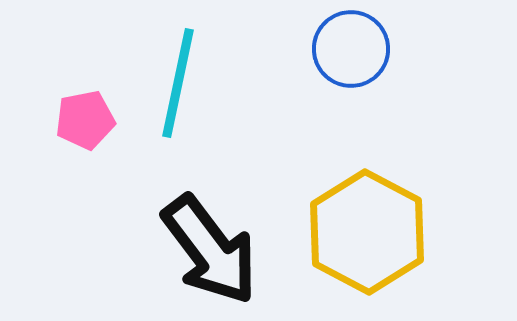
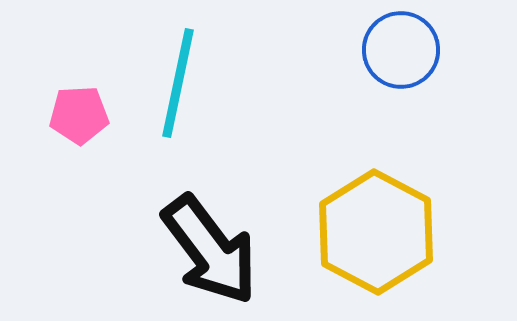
blue circle: moved 50 px right, 1 px down
pink pentagon: moved 6 px left, 5 px up; rotated 8 degrees clockwise
yellow hexagon: moved 9 px right
